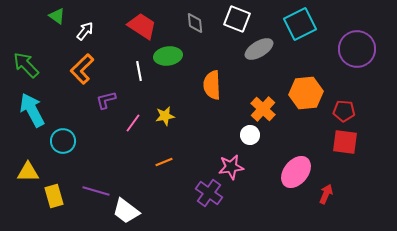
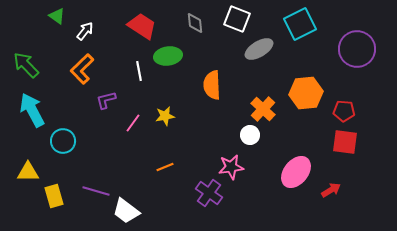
orange line: moved 1 px right, 5 px down
red arrow: moved 5 px right, 4 px up; rotated 36 degrees clockwise
